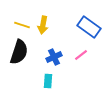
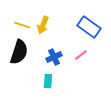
yellow arrow: rotated 12 degrees clockwise
